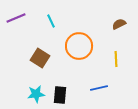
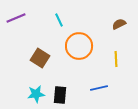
cyan line: moved 8 px right, 1 px up
